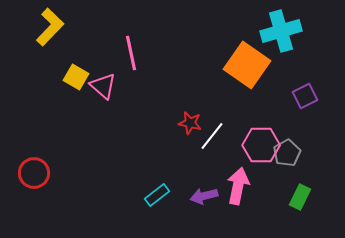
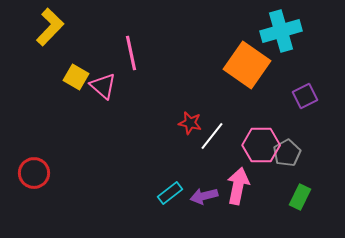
cyan rectangle: moved 13 px right, 2 px up
